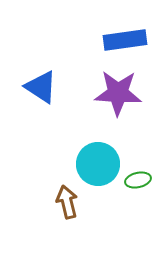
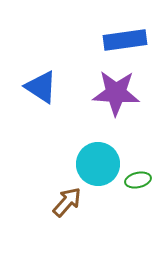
purple star: moved 2 px left
brown arrow: rotated 56 degrees clockwise
